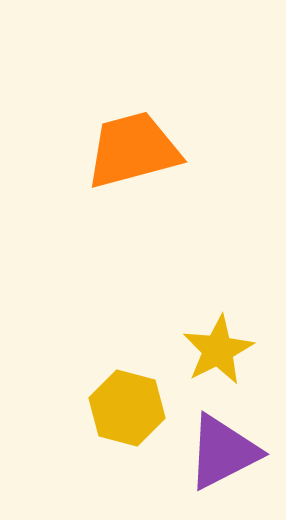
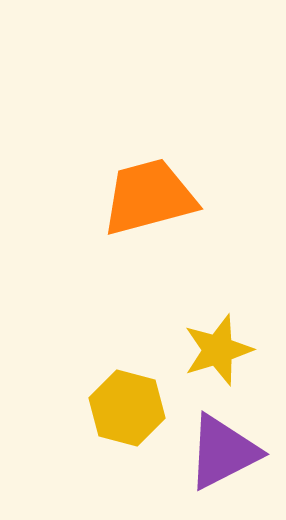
orange trapezoid: moved 16 px right, 47 px down
yellow star: rotated 10 degrees clockwise
